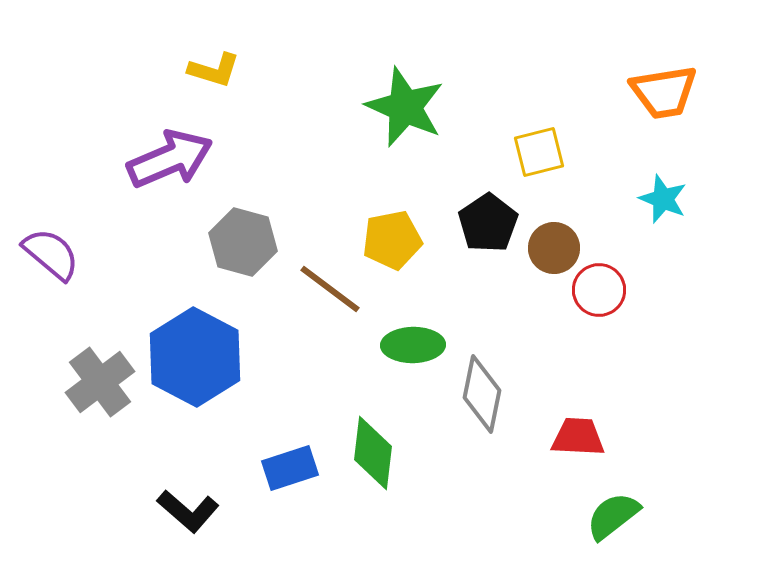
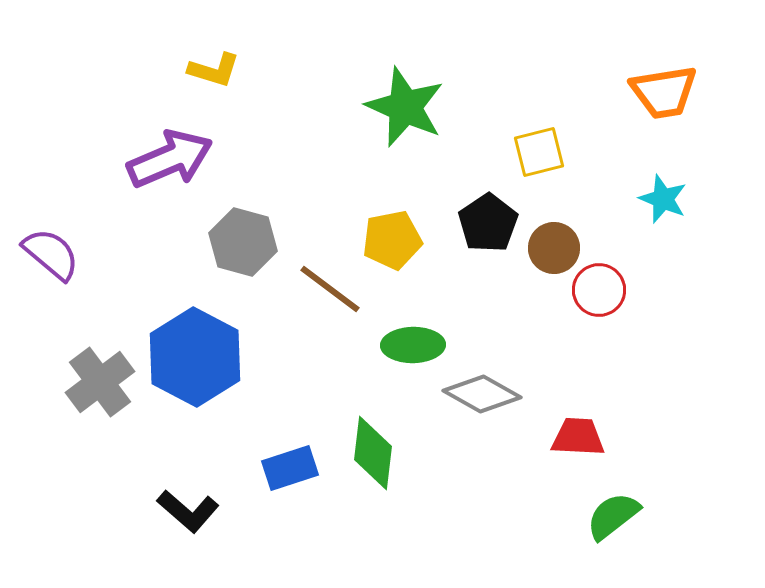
gray diamond: rotated 72 degrees counterclockwise
